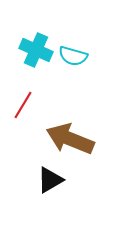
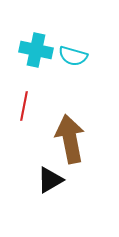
cyan cross: rotated 12 degrees counterclockwise
red line: moved 1 px right, 1 px down; rotated 20 degrees counterclockwise
brown arrow: rotated 57 degrees clockwise
